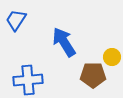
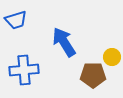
blue trapezoid: rotated 140 degrees counterclockwise
blue cross: moved 4 px left, 10 px up
